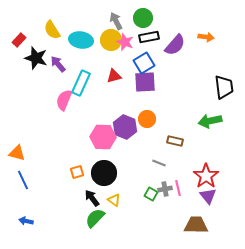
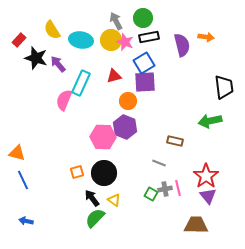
purple semicircle: moved 7 px right; rotated 55 degrees counterclockwise
orange circle: moved 19 px left, 18 px up
